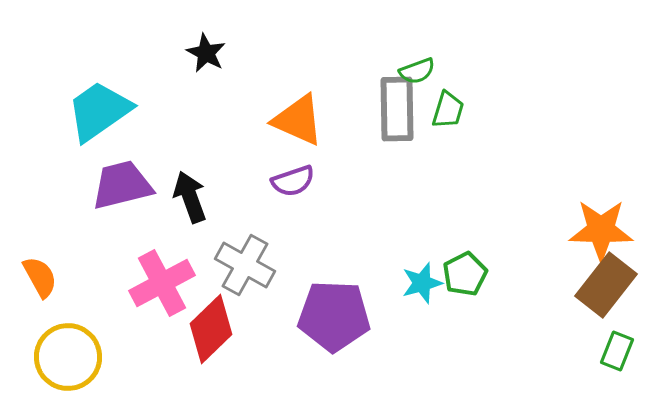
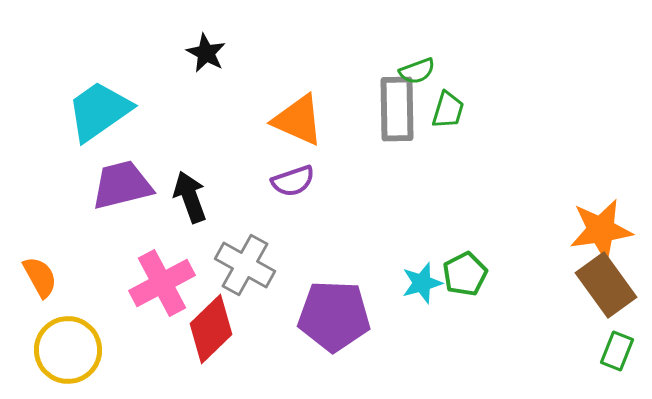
orange star: rotated 10 degrees counterclockwise
brown rectangle: rotated 74 degrees counterclockwise
yellow circle: moved 7 px up
